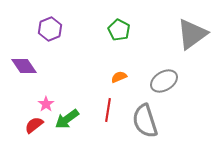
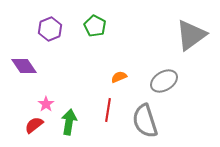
green pentagon: moved 24 px left, 4 px up
gray triangle: moved 1 px left, 1 px down
green arrow: moved 2 px right, 3 px down; rotated 135 degrees clockwise
